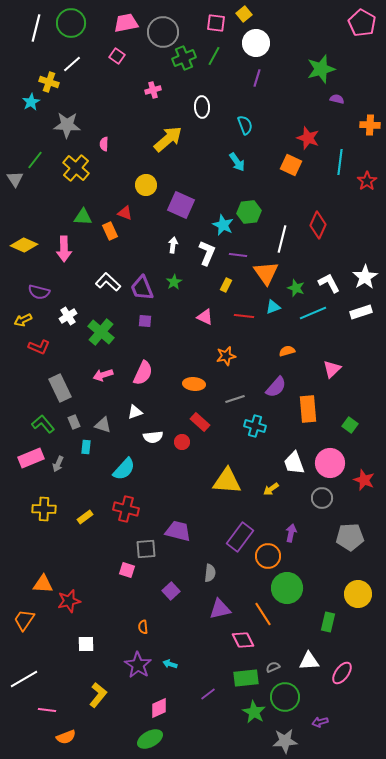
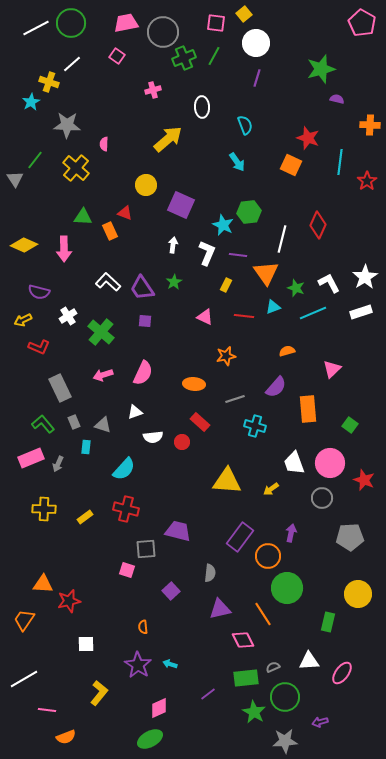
white line at (36, 28): rotated 48 degrees clockwise
purple trapezoid at (142, 288): rotated 12 degrees counterclockwise
yellow L-shape at (98, 695): moved 1 px right, 2 px up
